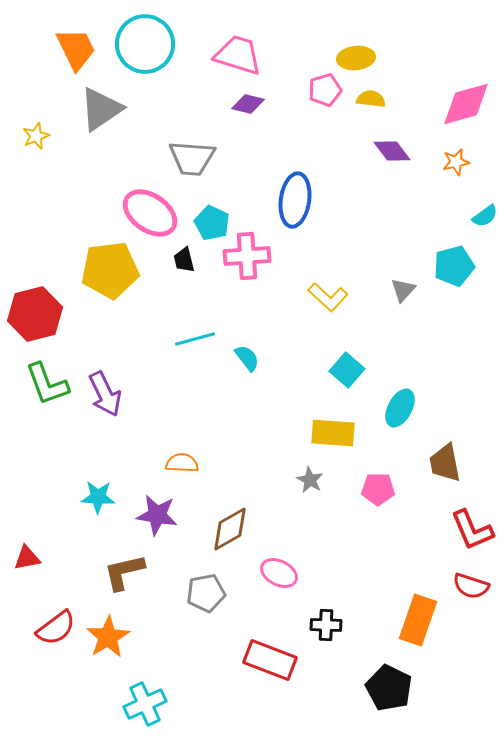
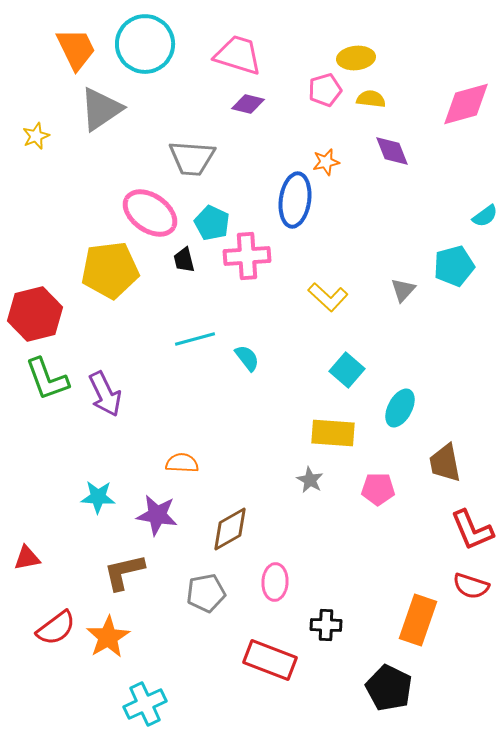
purple diamond at (392, 151): rotated 15 degrees clockwise
orange star at (456, 162): moved 130 px left
green L-shape at (47, 384): moved 5 px up
pink ellipse at (279, 573): moved 4 px left, 9 px down; rotated 66 degrees clockwise
